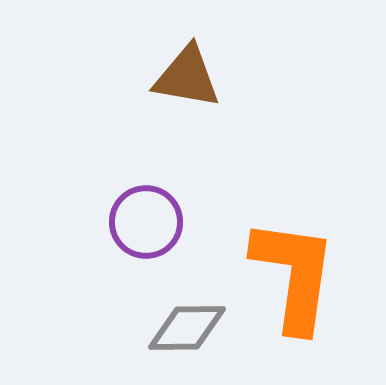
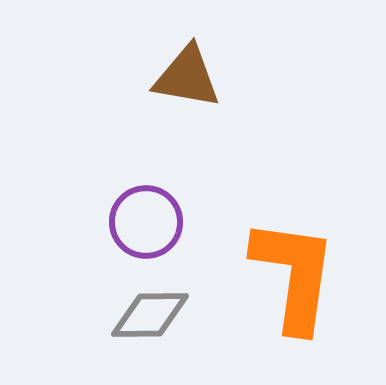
gray diamond: moved 37 px left, 13 px up
